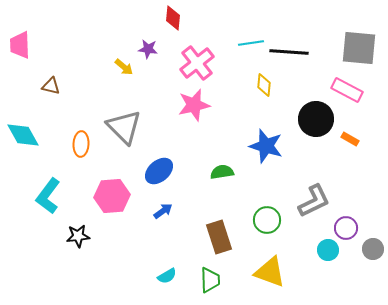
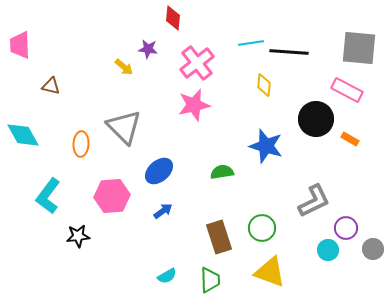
green circle: moved 5 px left, 8 px down
